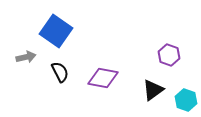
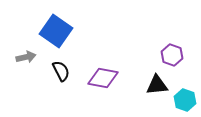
purple hexagon: moved 3 px right
black semicircle: moved 1 px right, 1 px up
black triangle: moved 4 px right, 5 px up; rotated 30 degrees clockwise
cyan hexagon: moved 1 px left
